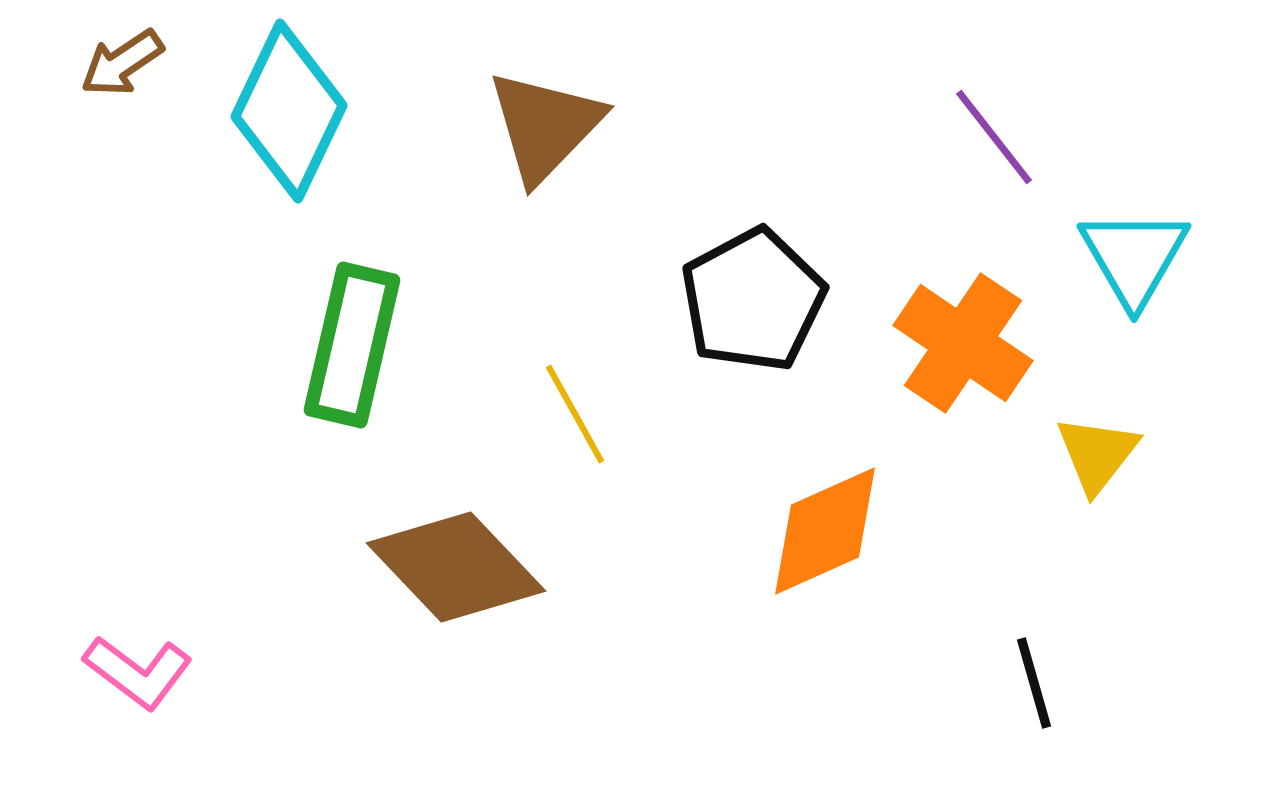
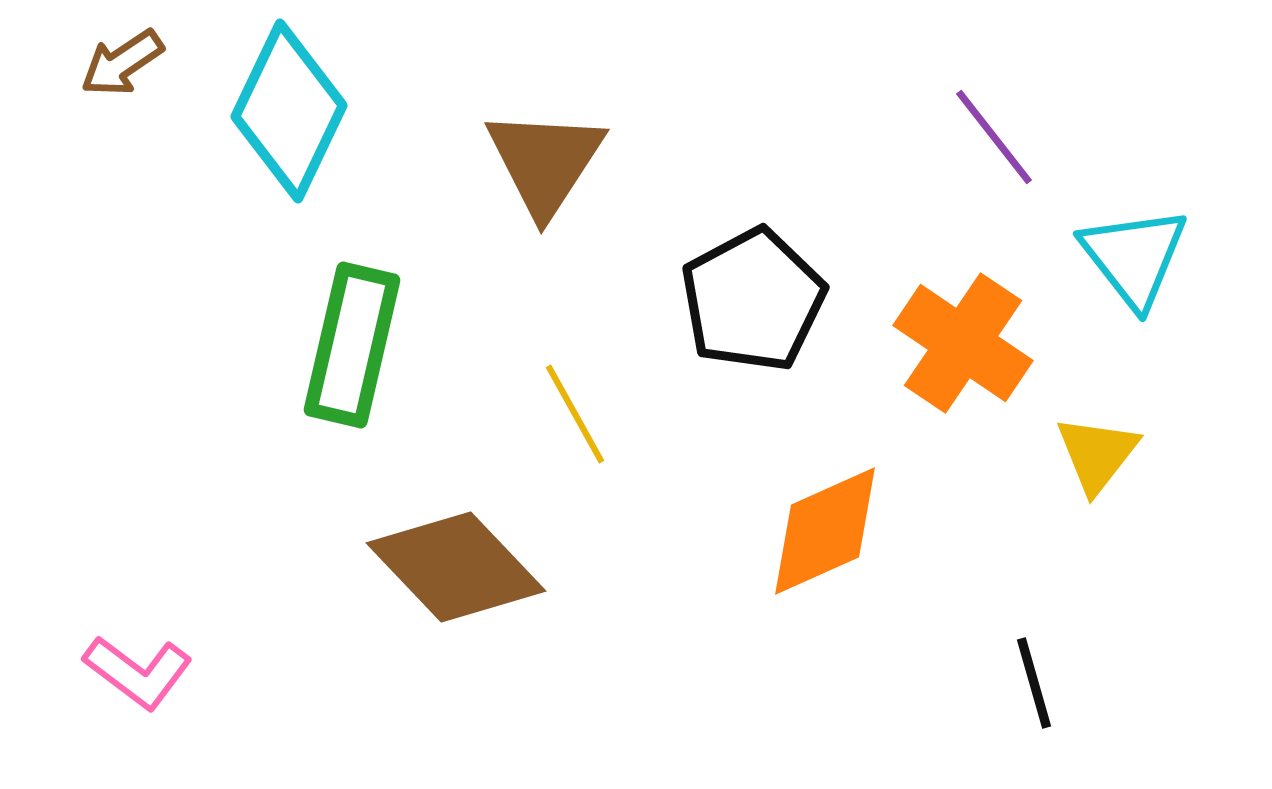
brown triangle: moved 36 px down; rotated 11 degrees counterclockwise
cyan triangle: rotated 8 degrees counterclockwise
